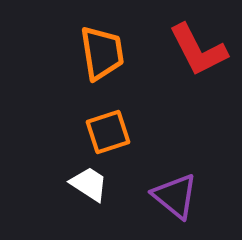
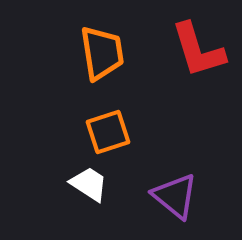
red L-shape: rotated 10 degrees clockwise
